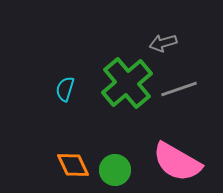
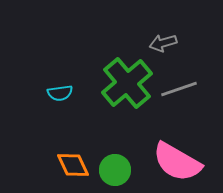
cyan semicircle: moved 5 px left, 4 px down; rotated 115 degrees counterclockwise
